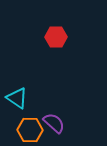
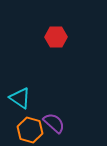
cyan triangle: moved 3 px right
orange hexagon: rotated 15 degrees clockwise
